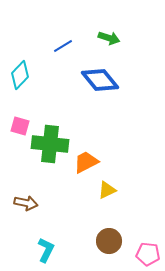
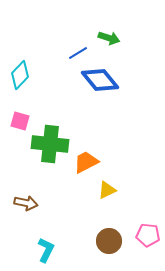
blue line: moved 15 px right, 7 px down
pink square: moved 5 px up
pink pentagon: moved 19 px up
